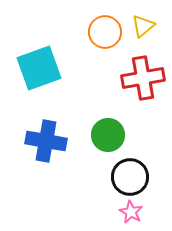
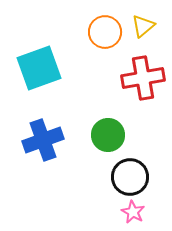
blue cross: moved 3 px left, 1 px up; rotated 30 degrees counterclockwise
pink star: moved 2 px right
